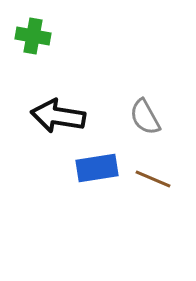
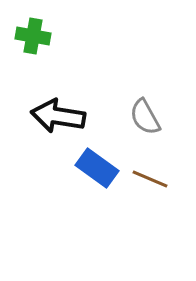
blue rectangle: rotated 45 degrees clockwise
brown line: moved 3 px left
